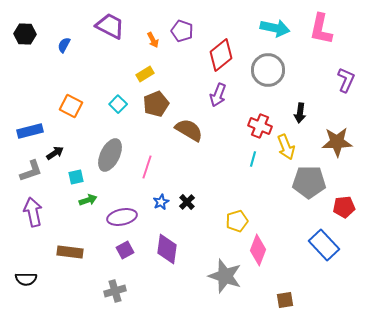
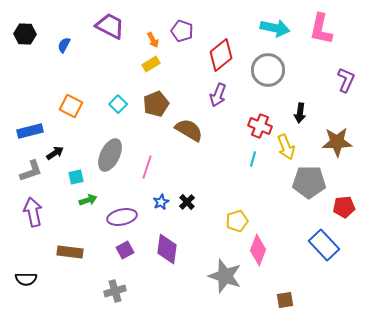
yellow rectangle at (145, 74): moved 6 px right, 10 px up
